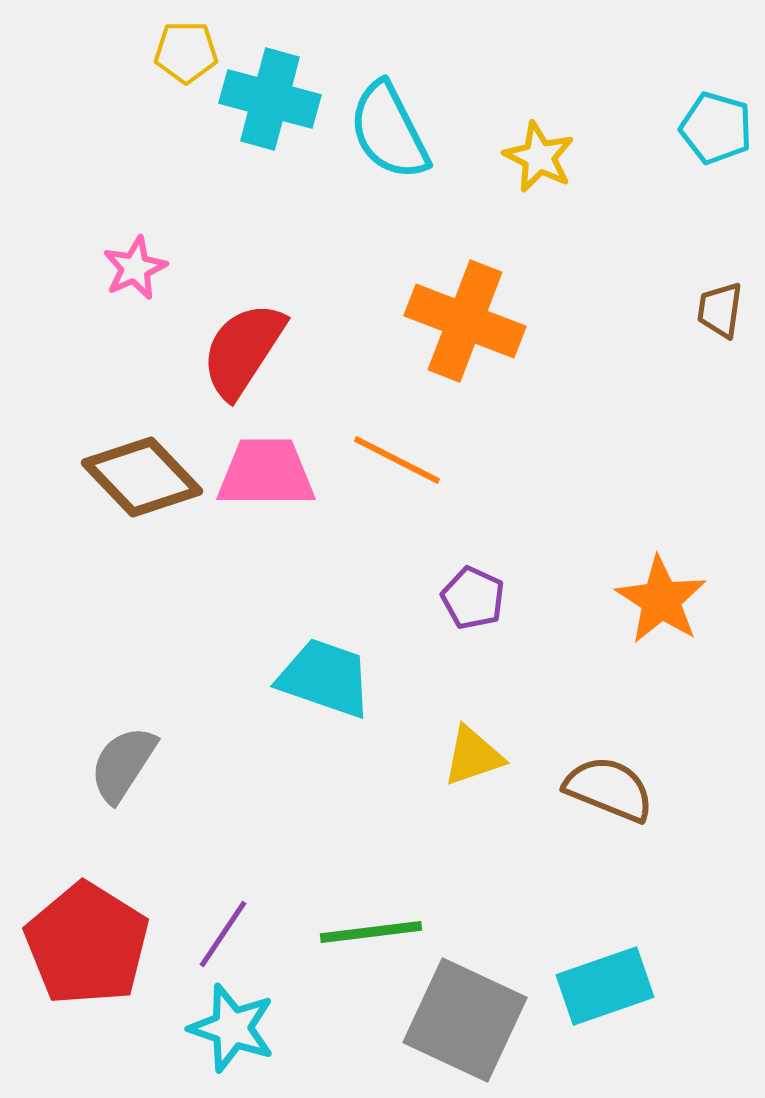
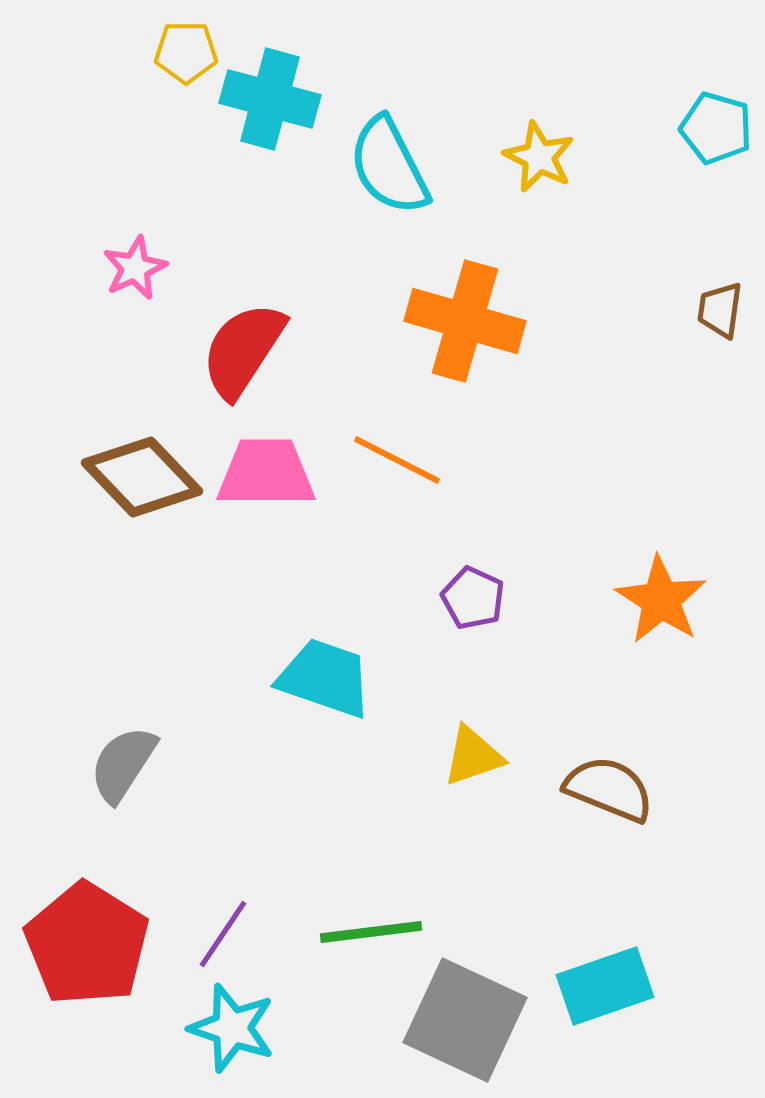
cyan semicircle: moved 35 px down
orange cross: rotated 5 degrees counterclockwise
